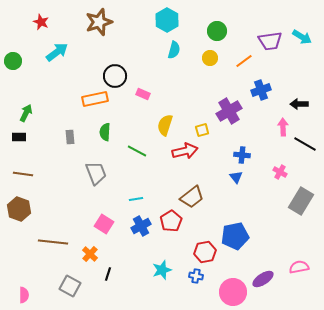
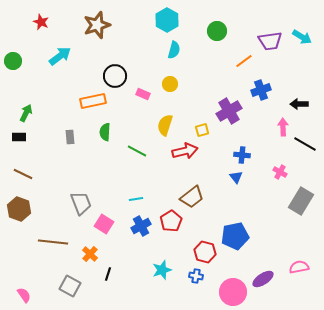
brown star at (99, 22): moved 2 px left, 3 px down
cyan arrow at (57, 52): moved 3 px right, 4 px down
yellow circle at (210, 58): moved 40 px left, 26 px down
orange rectangle at (95, 99): moved 2 px left, 2 px down
gray trapezoid at (96, 173): moved 15 px left, 30 px down
brown line at (23, 174): rotated 18 degrees clockwise
red hexagon at (205, 252): rotated 25 degrees clockwise
pink semicircle at (24, 295): rotated 35 degrees counterclockwise
